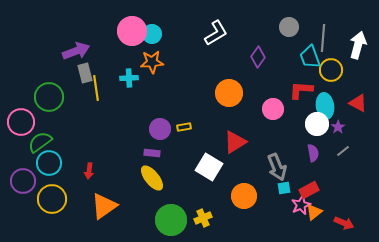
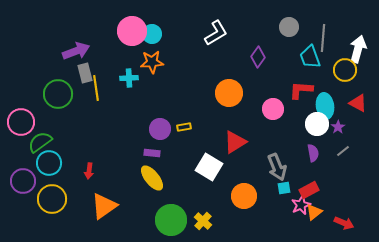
white arrow at (358, 45): moved 4 px down
yellow circle at (331, 70): moved 14 px right
green circle at (49, 97): moved 9 px right, 3 px up
yellow cross at (203, 218): moved 3 px down; rotated 24 degrees counterclockwise
